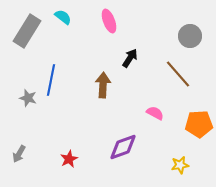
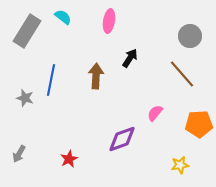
pink ellipse: rotated 30 degrees clockwise
brown line: moved 4 px right
brown arrow: moved 7 px left, 9 px up
gray star: moved 3 px left
pink semicircle: rotated 78 degrees counterclockwise
purple diamond: moved 1 px left, 8 px up
